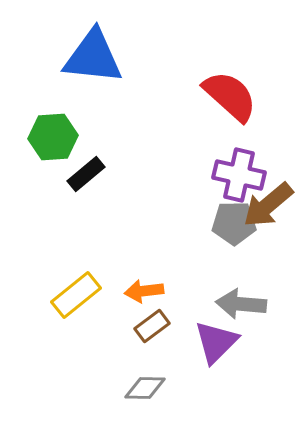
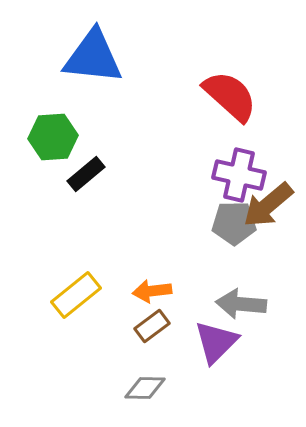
orange arrow: moved 8 px right
